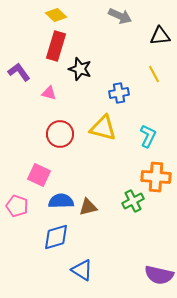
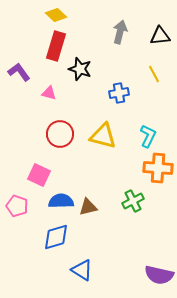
gray arrow: moved 16 px down; rotated 100 degrees counterclockwise
yellow triangle: moved 8 px down
orange cross: moved 2 px right, 9 px up
